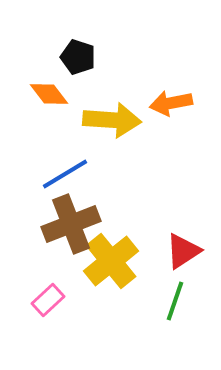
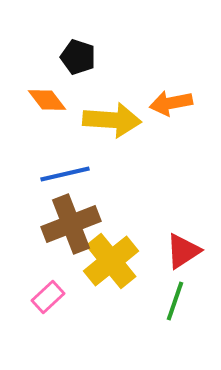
orange diamond: moved 2 px left, 6 px down
blue line: rotated 18 degrees clockwise
pink rectangle: moved 3 px up
